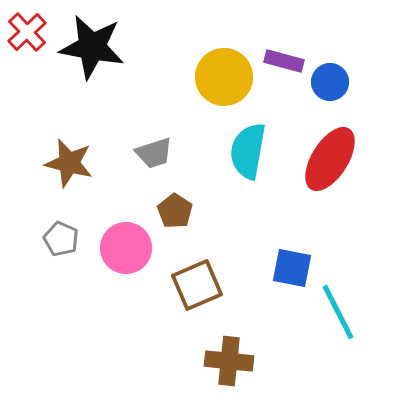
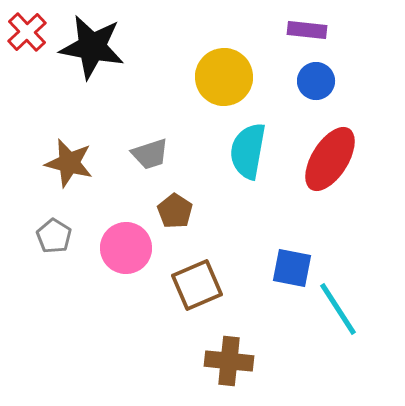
purple rectangle: moved 23 px right, 31 px up; rotated 9 degrees counterclockwise
blue circle: moved 14 px left, 1 px up
gray trapezoid: moved 4 px left, 1 px down
gray pentagon: moved 7 px left, 3 px up; rotated 8 degrees clockwise
cyan line: moved 3 px up; rotated 6 degrees counterclockwise
